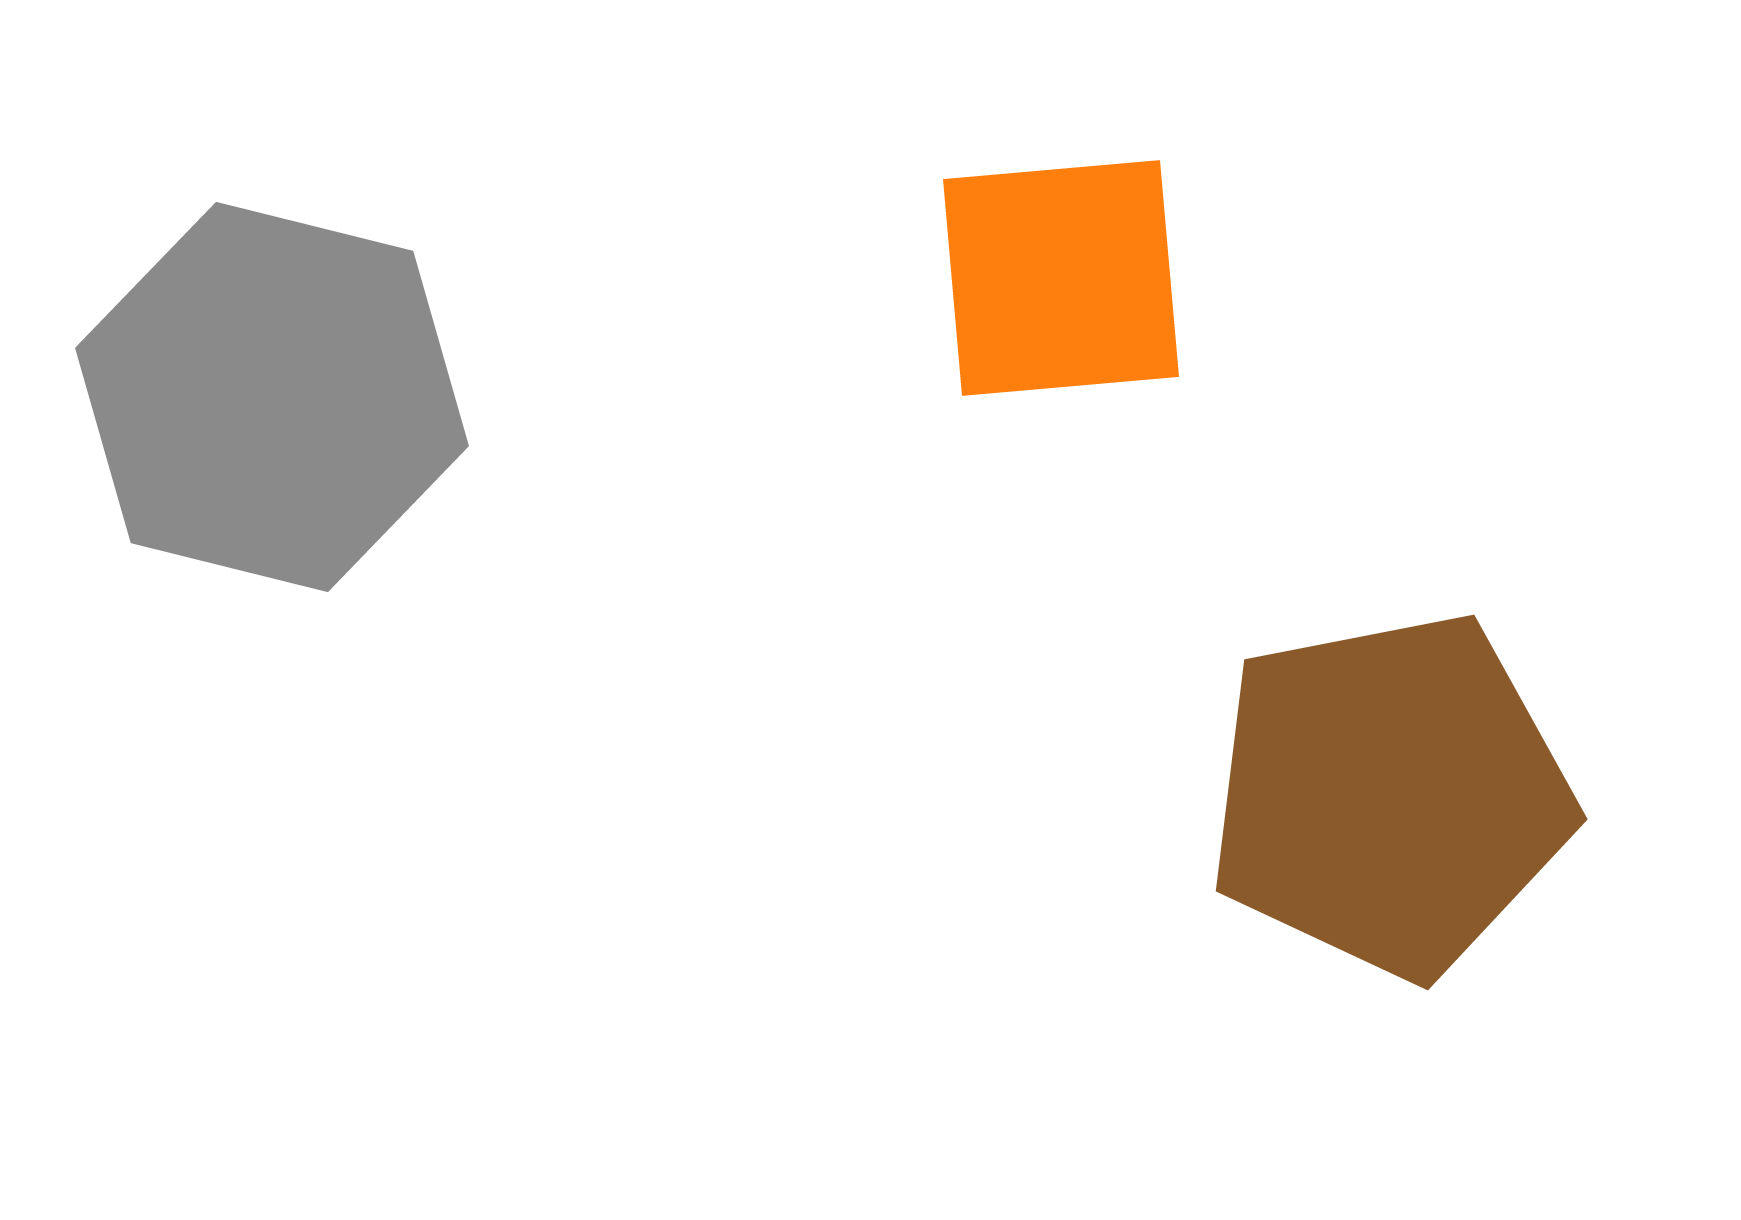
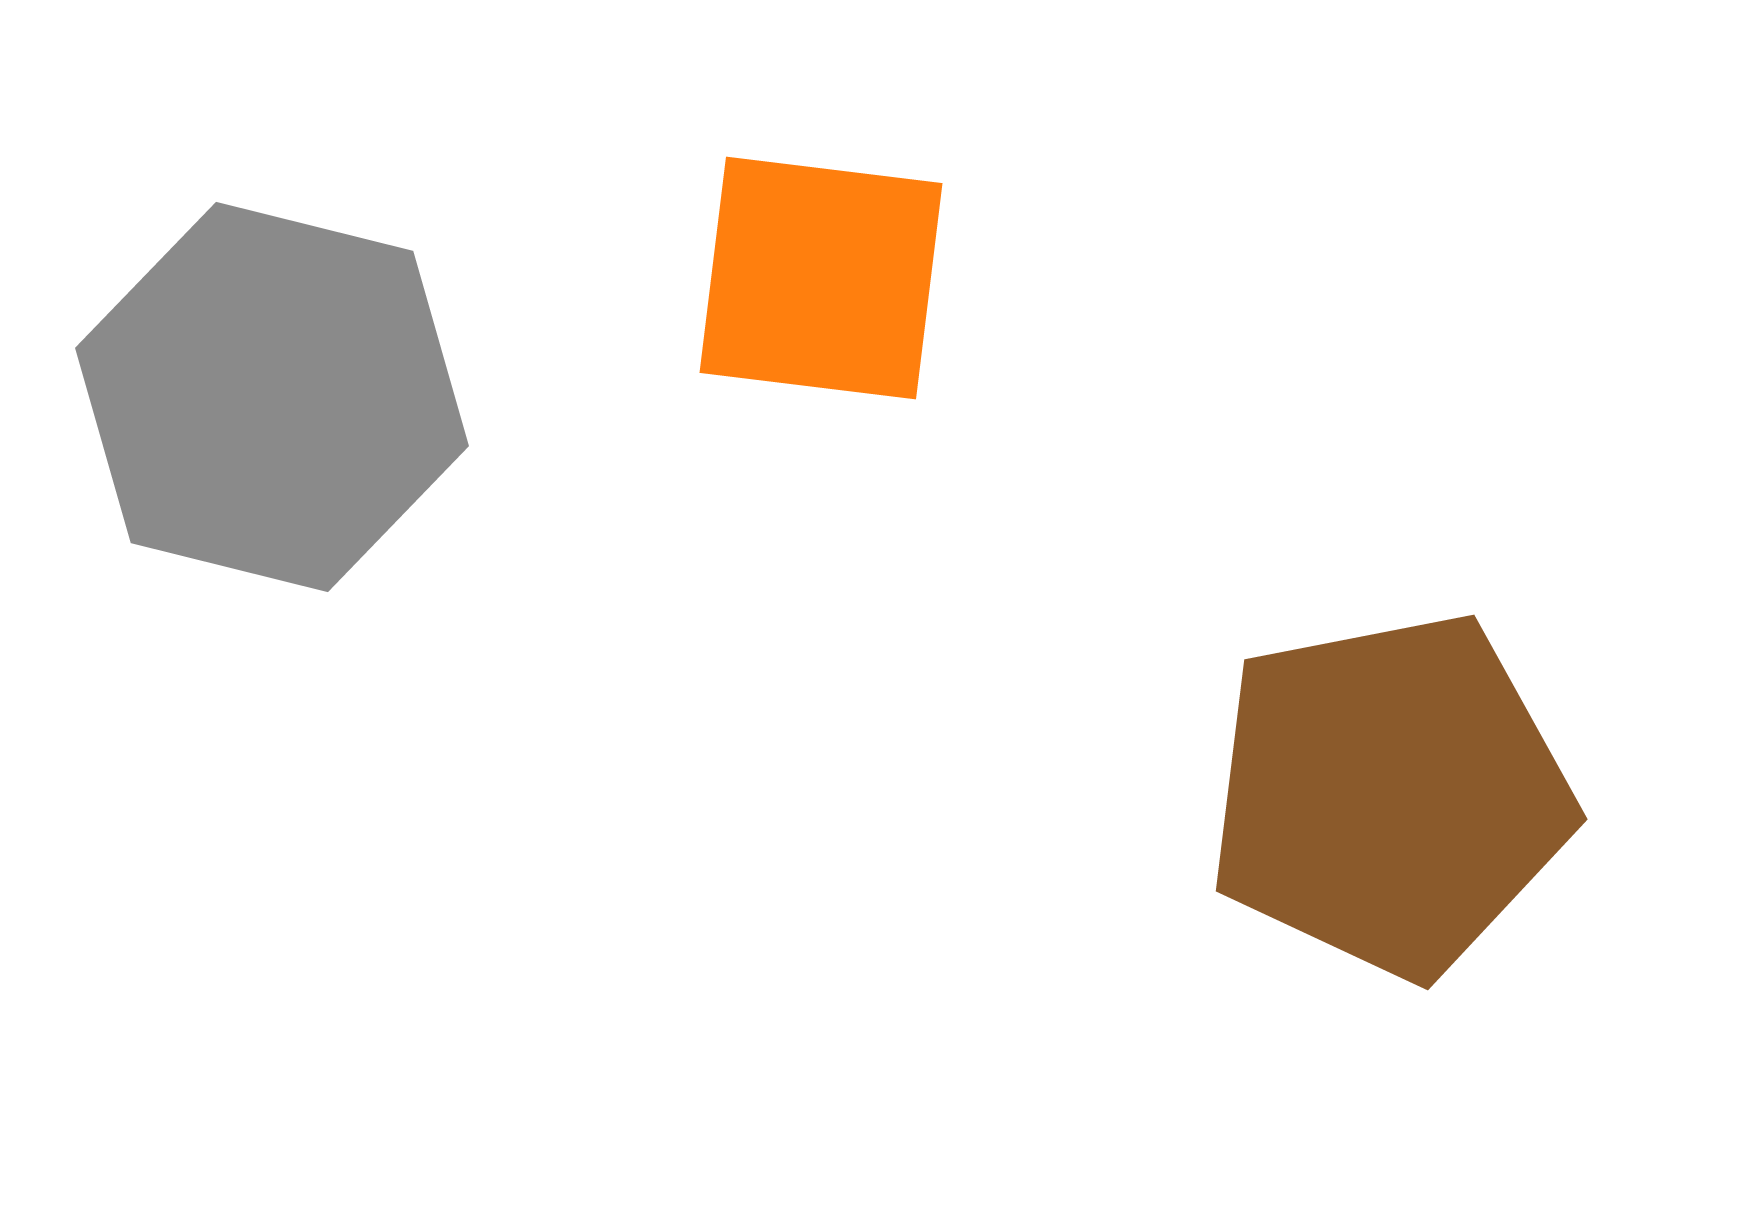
orange square: moved 240 px left; rotated 12 degrees clockwise
